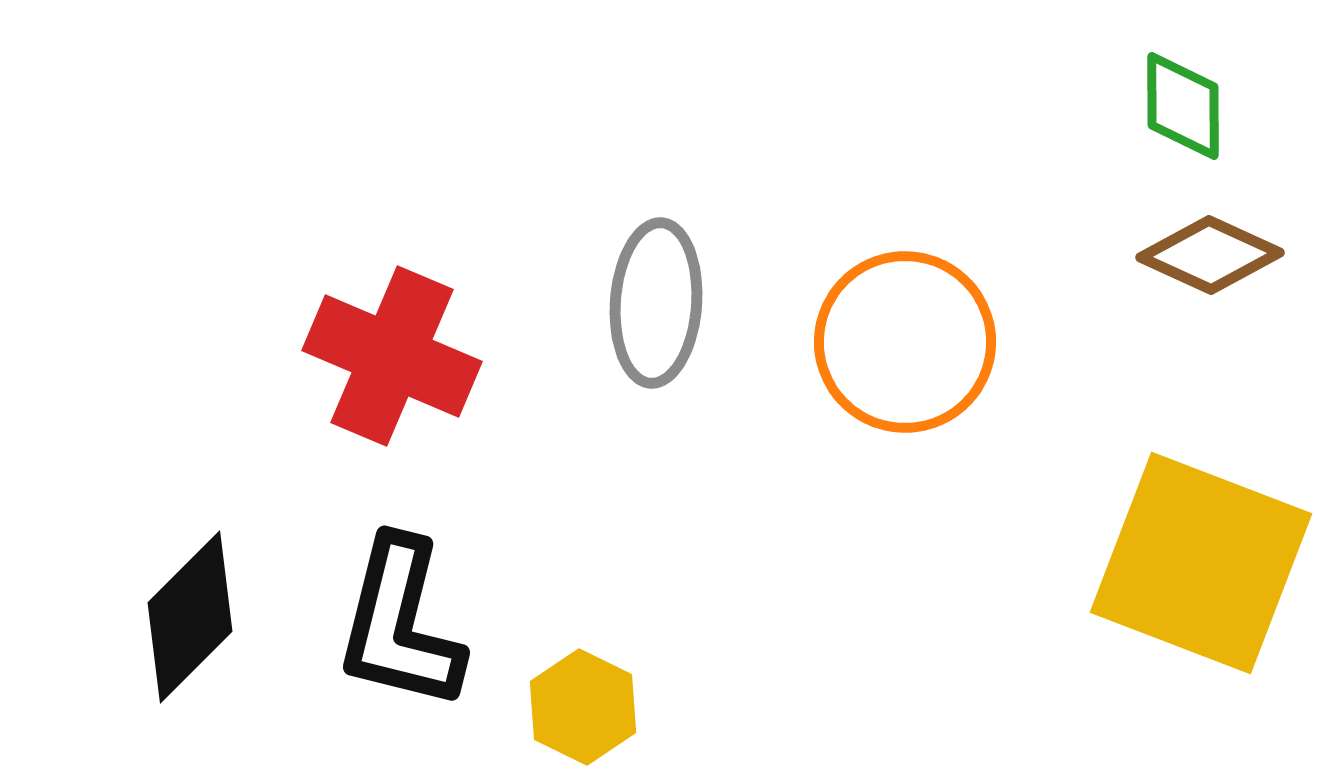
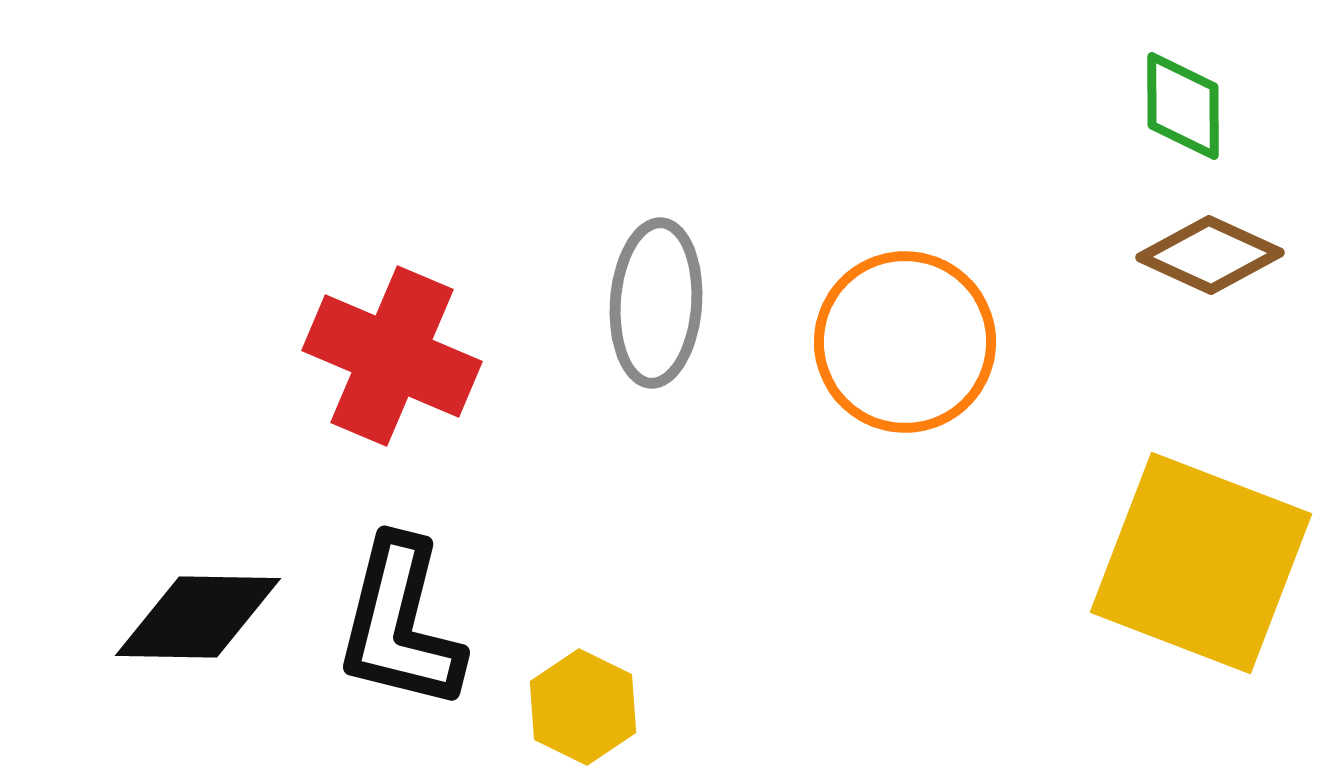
black diamond: moved 8 px right; rotated 46 degrees clockwise
